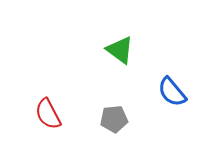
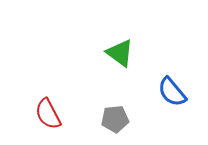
green triangle: moved 3 px down
gray pentagon: moved 1 px right
